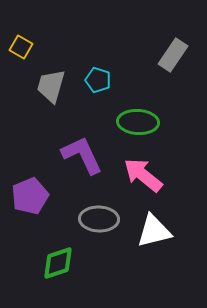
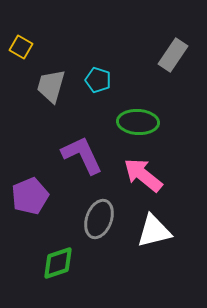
gray ellipse: rotated 72 degrees counterclockwise
